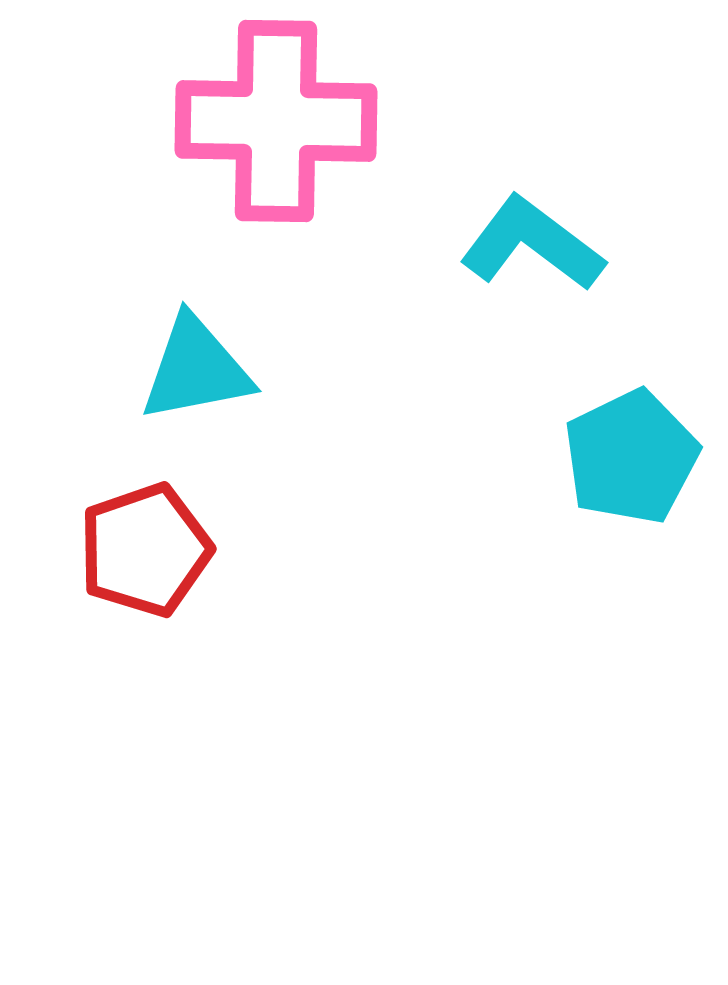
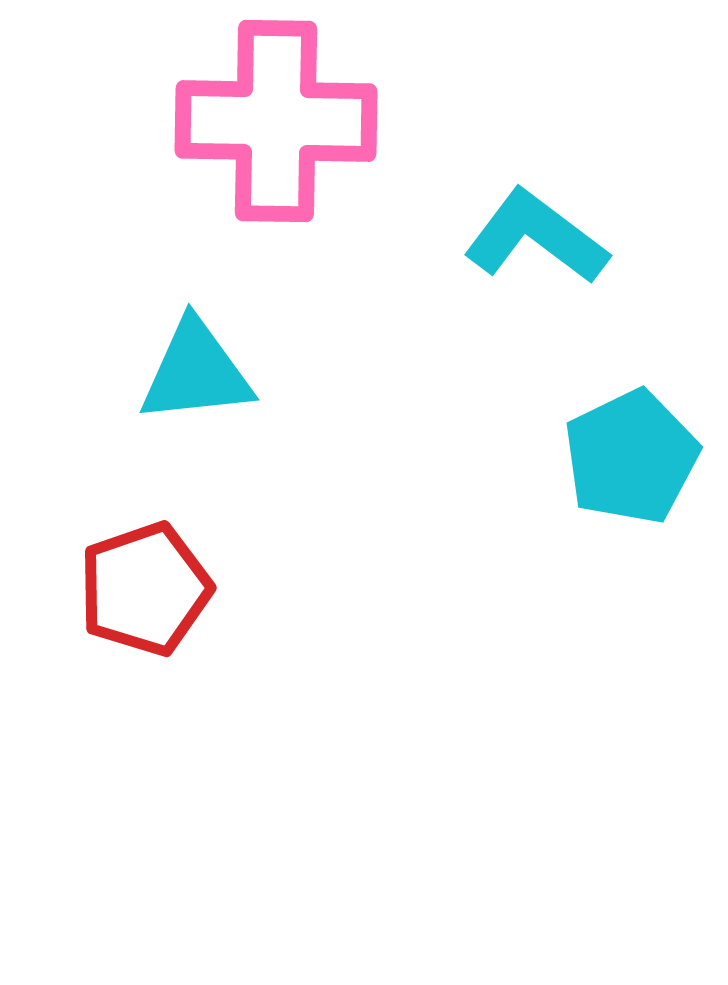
cyan L-shape: moved 4 px right, 7 px up
cyan triangle: moved 3 px down; rotated 5 degrees clockwise
red pentagon: moved 39 px down
